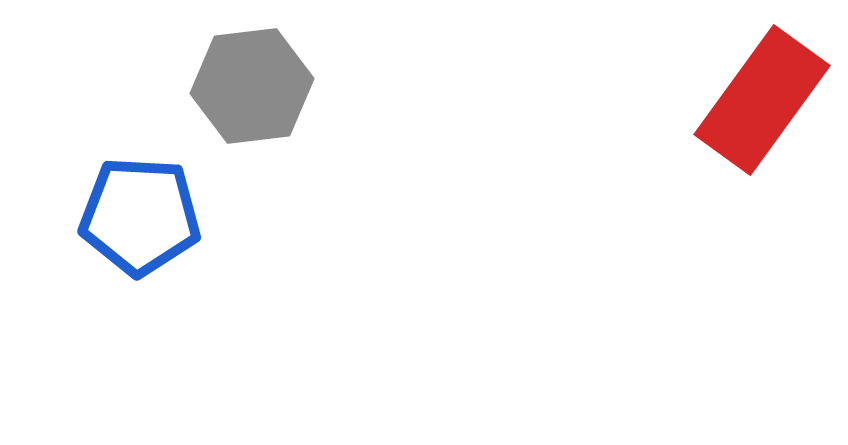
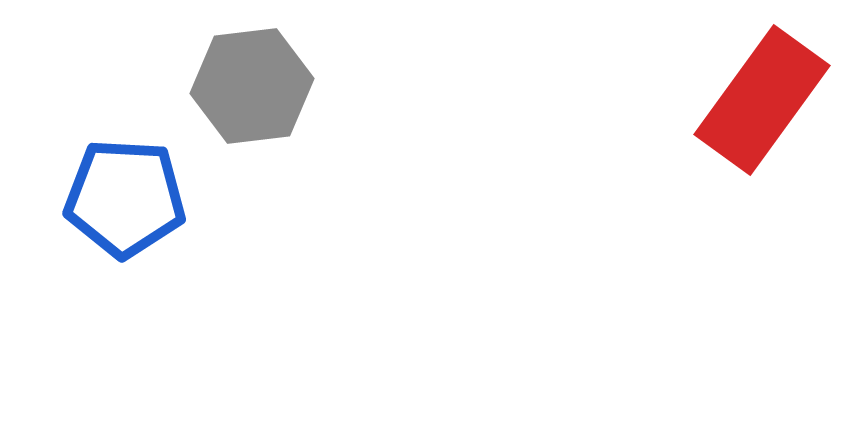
blue pentagon: moved 15 px left, 18 px up
